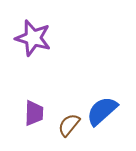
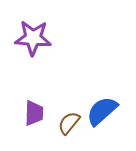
purple star: rotated 12 degrees counterclockwise
brown semicircle: moved 2 px up
